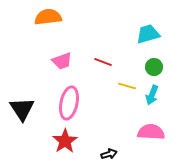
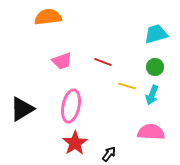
cyan trapezoid: moved 8 px right
green circle: moved 1 px right
pink ellipse: moved 2 px right, 3 px down
black triangle: rotated 32 degrees clockwise
red star: moved 10 px right, 2 px down
black arrow: rotated 35 degrees counterclockwise
